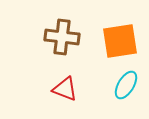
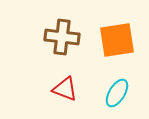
orange square: moved 3 px left, 1 px up
cyan ellipse: moved 9 px left, 8 px down
